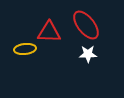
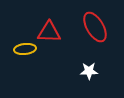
red ellipse: moved 9 px right, 2 px down; rotated 8 degrees clockwise
white star: moved 1 px right, 17 px down
